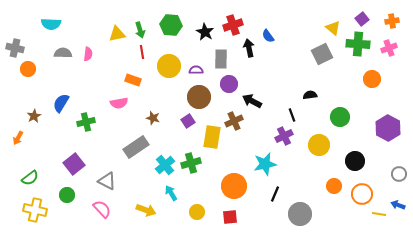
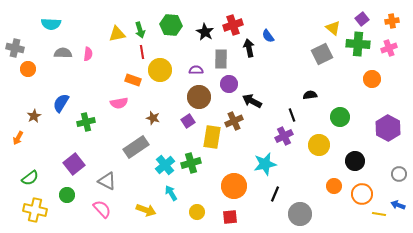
yellow circle at (169, 66): moved 9 px left, 4 px down
